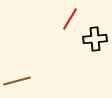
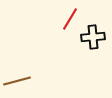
black cross: moved 2 px left, 2 px up
